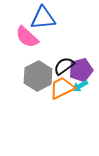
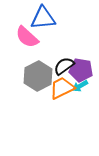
purple pentagon: rotated 25 degrees clockwise
